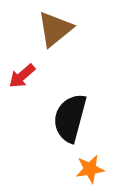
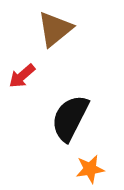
black semicircle: rotated 12 degrees clockwise
